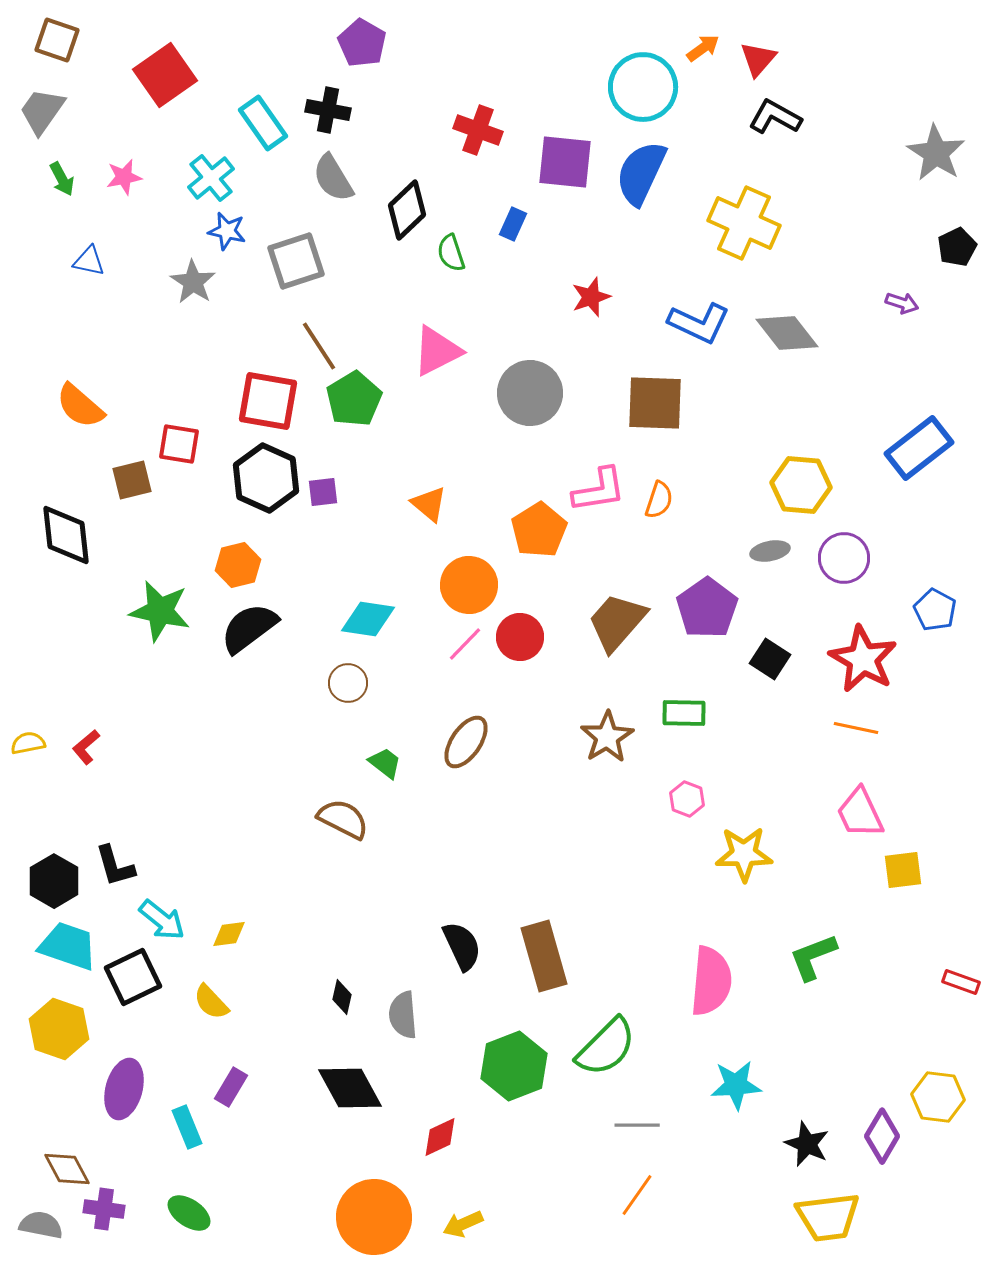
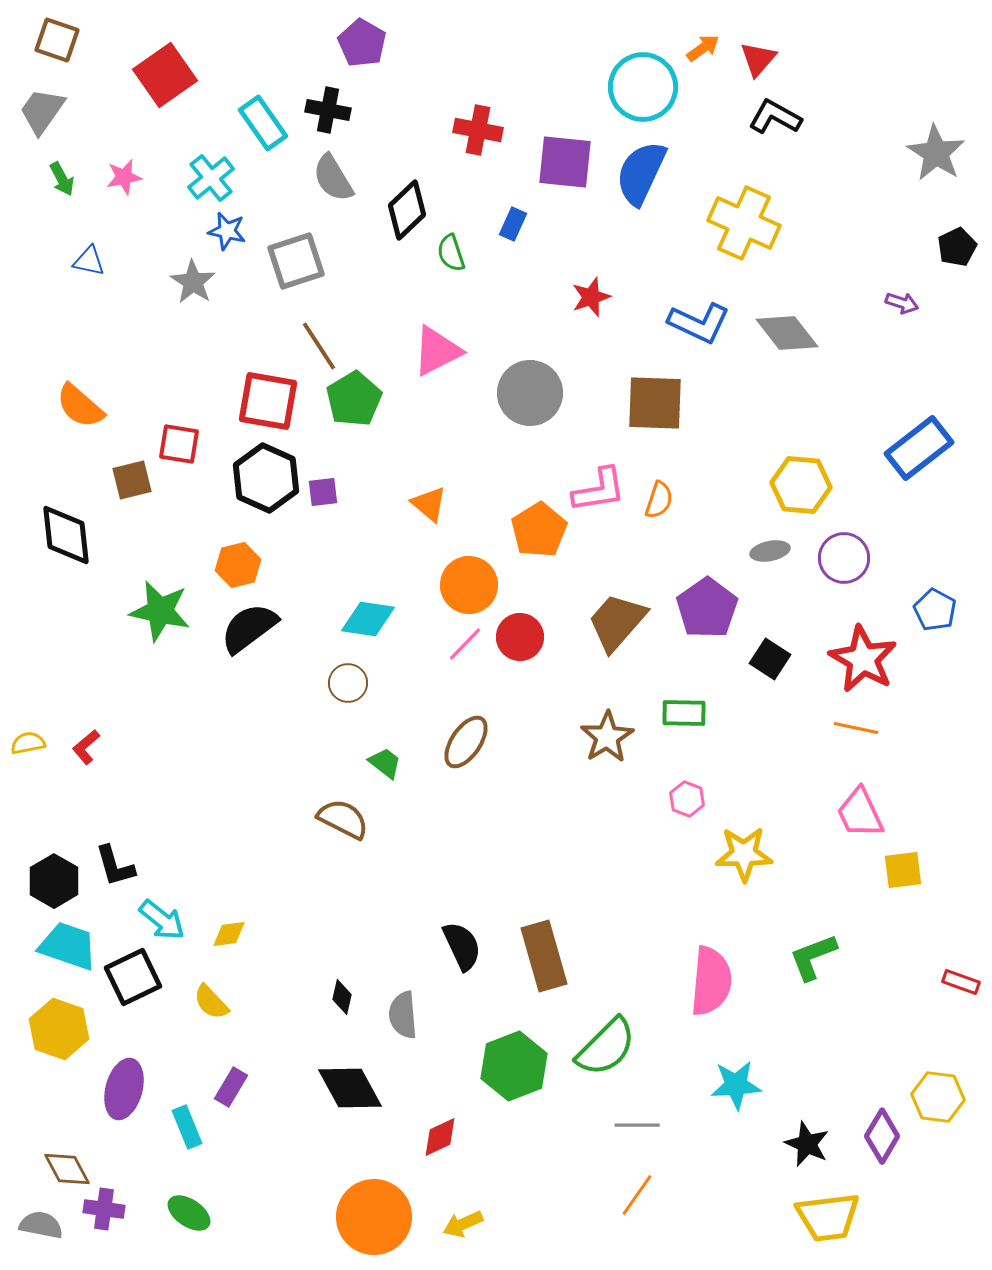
red cross at (478, 130): rotated 9 degrees counterclockwise
